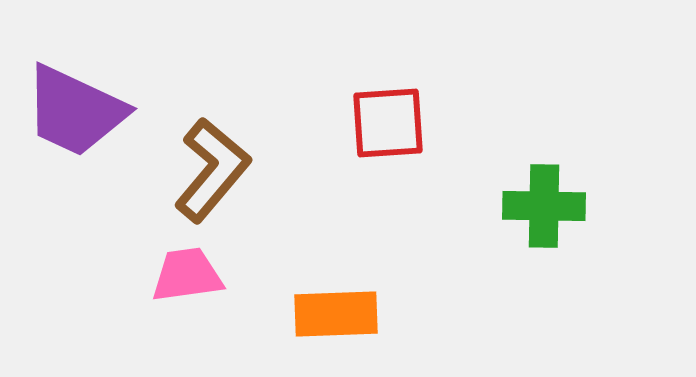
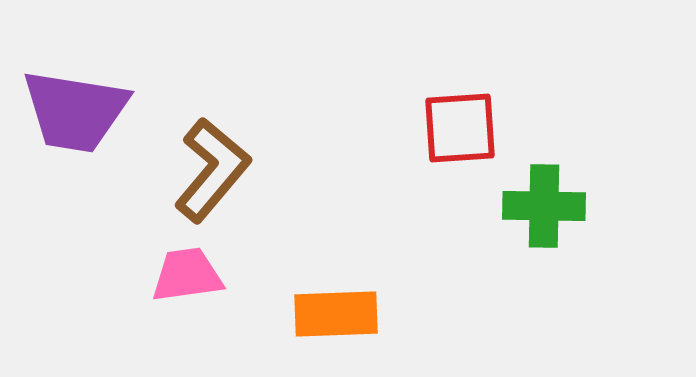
purple trapezoid: rotated 16 degrees counterclockwise
red square: moved 72 px right, 5 px down
